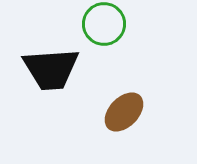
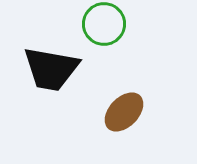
black trapezoid: rotated 14 degrees clockwise
